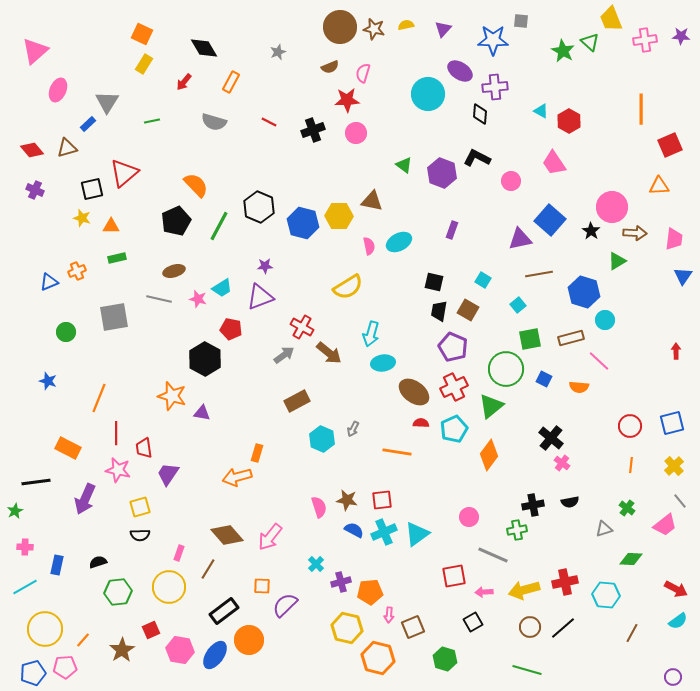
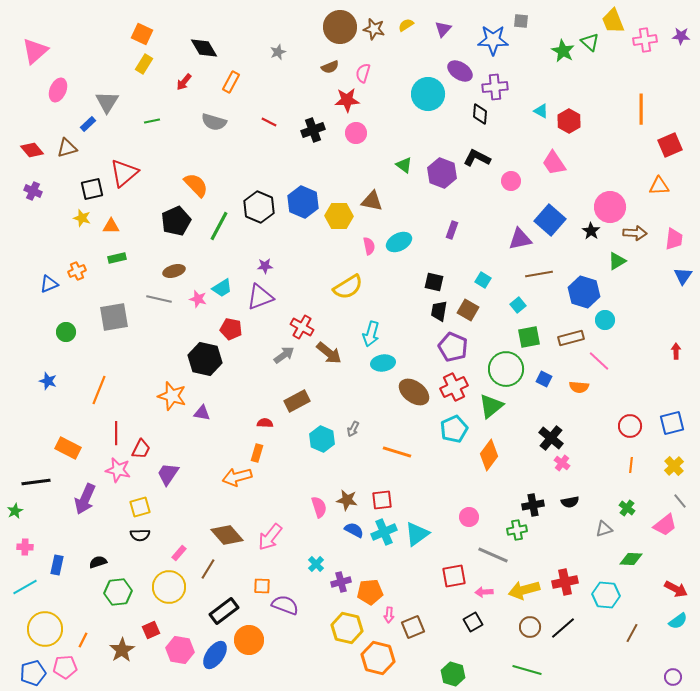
yellow trapezoid at (611, 19): moved 2 px right, 2 px down
yellow semicircle at (406, 25): rotated 21 degrees counterclockwise
purple cross at (35, 190): moved 2 px left, 1 px down
pink circle at (612, 207): moved 2 px left
blue hexagon at (303, 223): moved 21 px up; rotated 8 degrees clockwise
blue triangle at (49, 282): moved 2 px down
green square at (530, 339): moved 1 px left, 2 px up
black hexagon at (205, 359): rotated 16 degrees counterclockwise
orange line at (99, 398): moved 8 px up
red semicircle at (421, 423): moved 156 px left
red trapezoid at (144, 448): moved 3 px left, 1 px down; rotated 145 degrees counterclockwise
orange line at (397, 452): rotated 8 degrees clockwise
pink rectangle at (179, 553): rotated 21 degrees clockwise
purple semicircle at (285, 605): rotated 64 degrees clockwise
orange line at (83, 640): rotated 14 degrees counterclockwise
green hexagon at (445, 659): moved 8 px right, 15 px down
